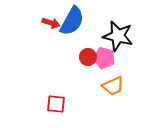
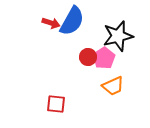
black star: rotated 28 degrees counterclockwise
pink pentagon: rotated 25 degrees clockwise
